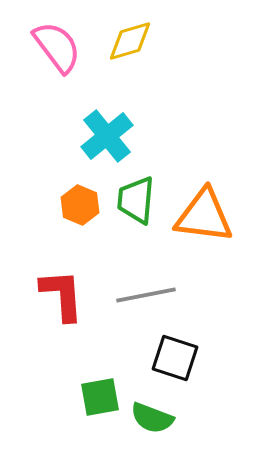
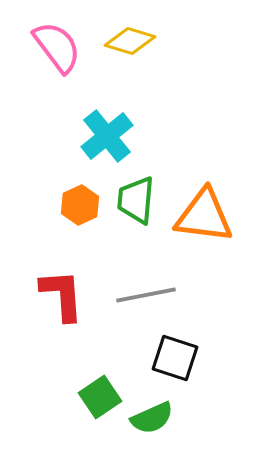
yellow diamond: rotated 33 degrees clockwise
orange hexagon: rotated 12 degrees clockwise
green square: rotated 24 degrees counterclockwise
green semicircle: rotated 45 degrees counterclockwise
